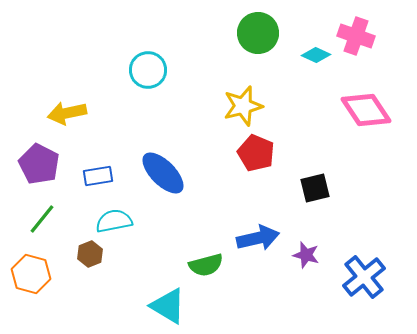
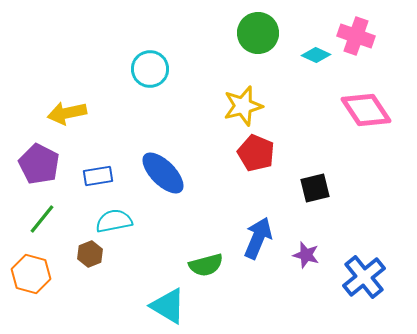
cyan circle: moved 2 px right, 1 px up
blue arrow: rotated 54 degrees counterclockwise
